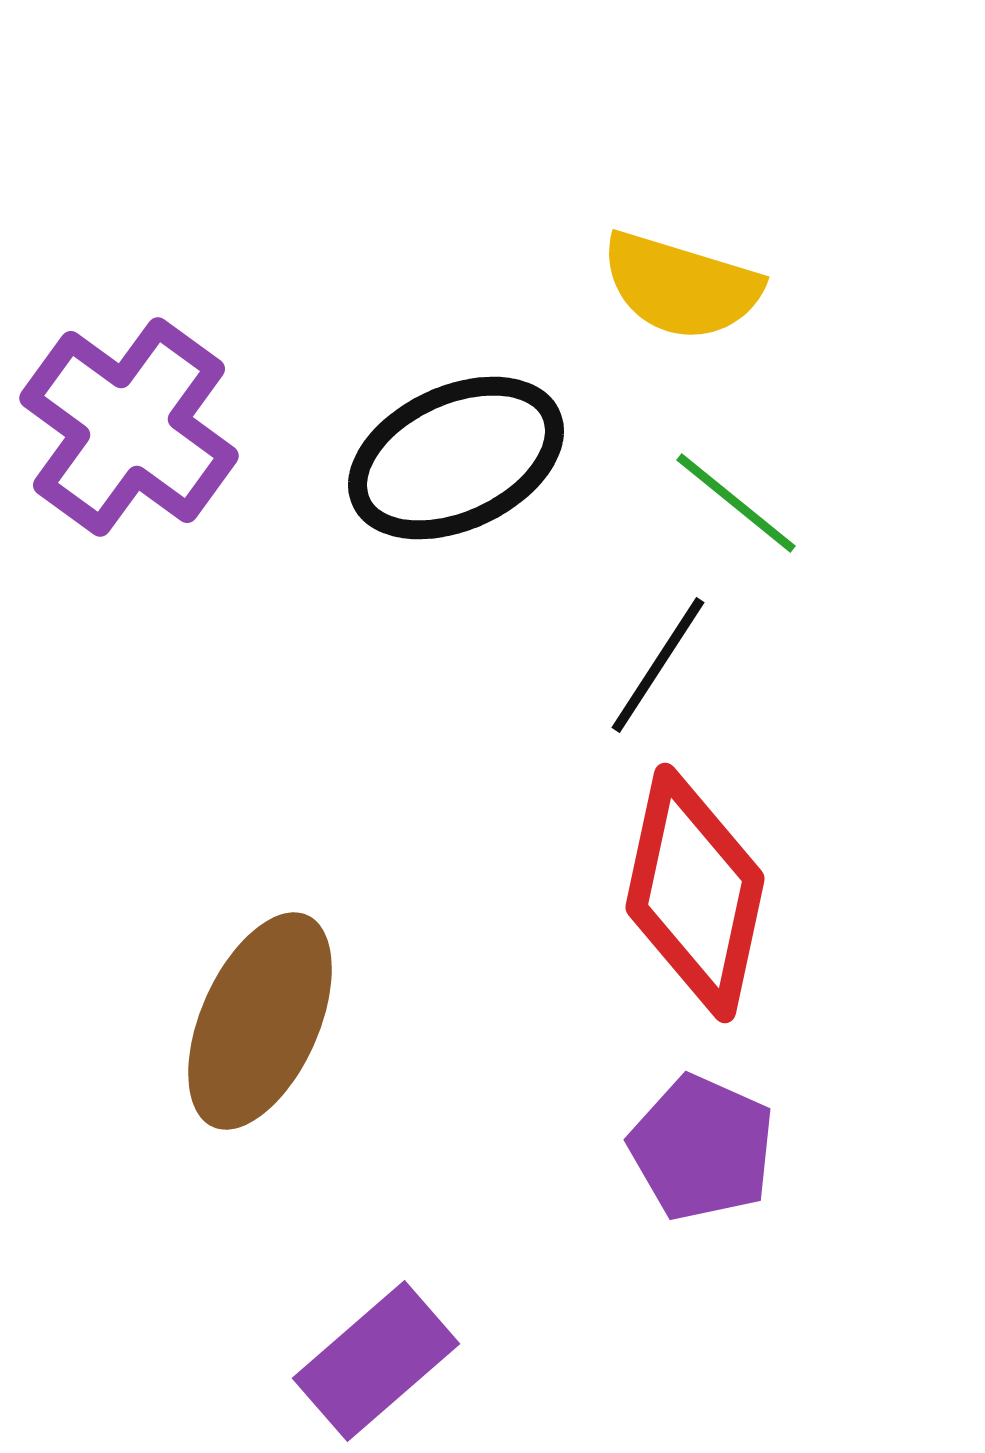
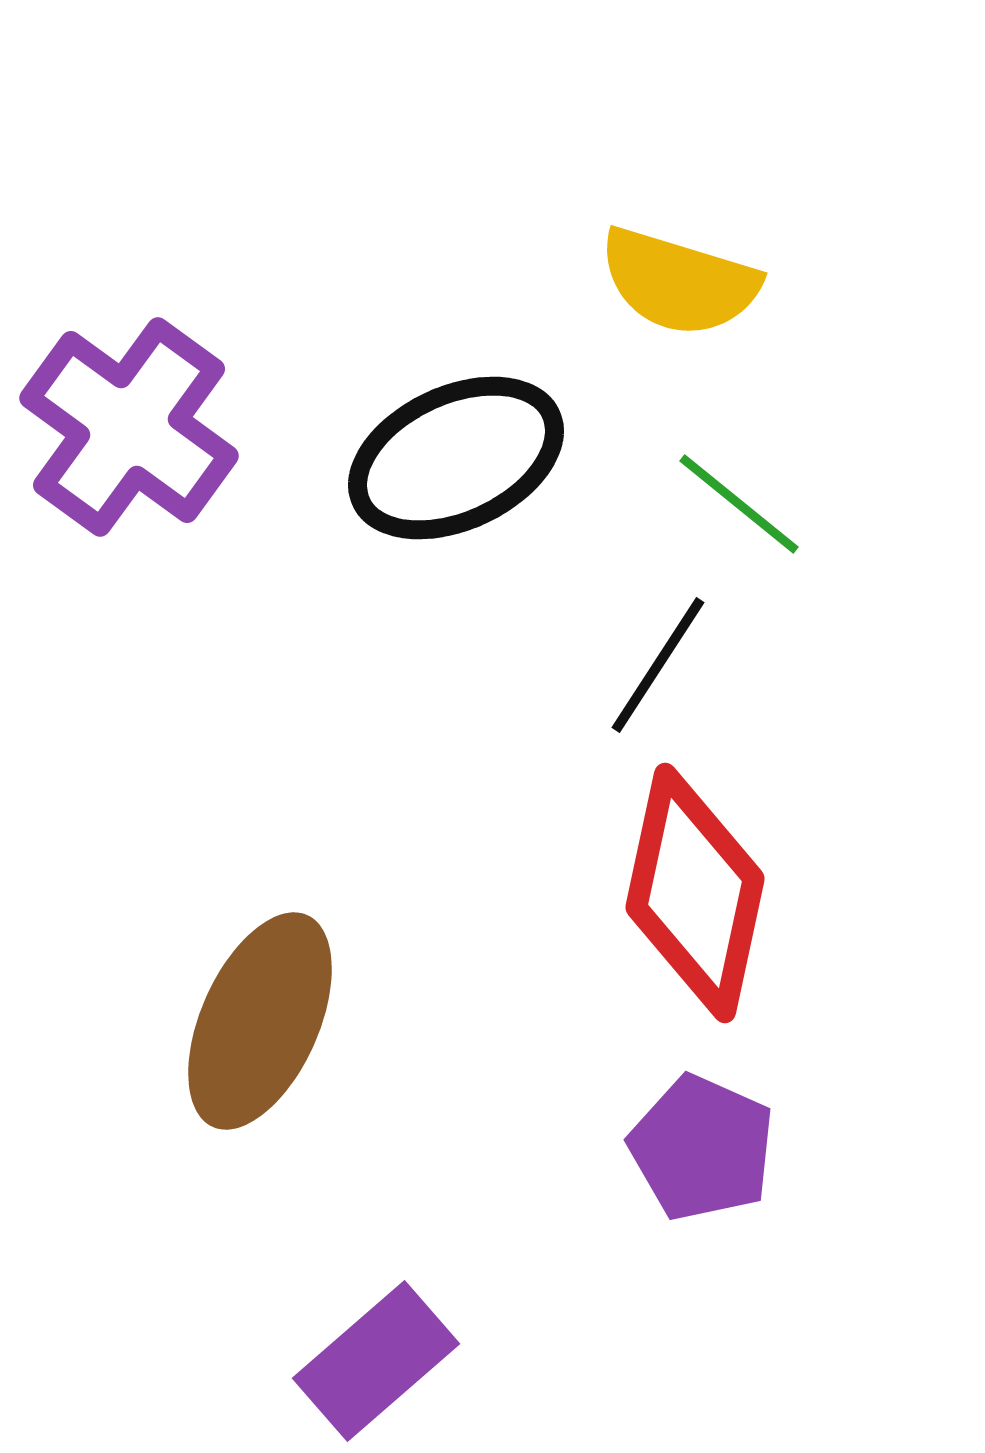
yellow semicircle: moved 2 px left, 4 px up
green line: moved 3 px right, 1 px down
